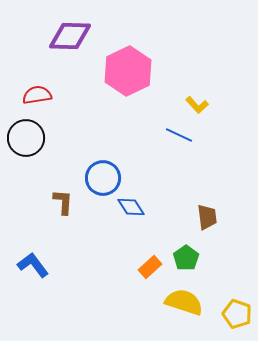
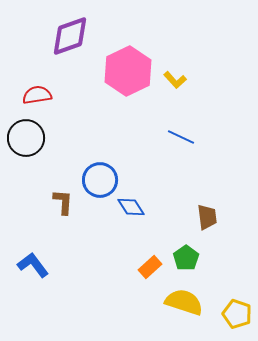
purple diamond: rotated 21 degrees counterclockwise
yellow L-shape: moved 22 px left, 25 px up
blue line: moved 2 px right, 2 px down
blue circle: moved 3 px left, 2 px down
